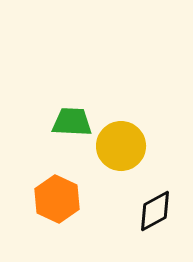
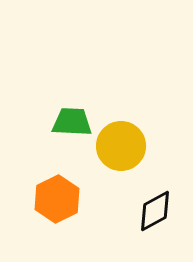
orange hexagon: rotated 9 degrees clockwise
